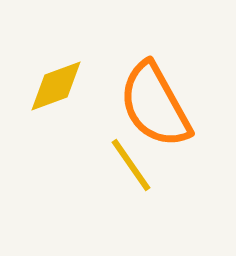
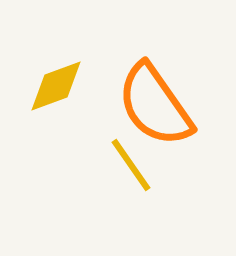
orange semicircle: rotated 6 degrees counterclockwise
